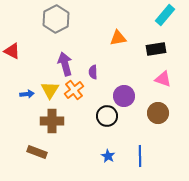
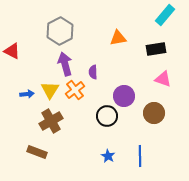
gray hexagon: moved 4 px right, 12 px down
orange cross: moved 1 px right
brown circle: moved 4 px left
brown cross: moved 1 px left; rotated 30 degrees counterclockwise
